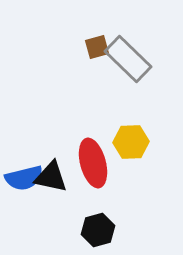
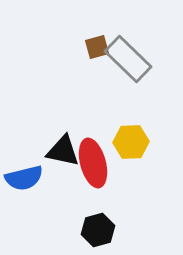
black triangle: moved 12 px right, 26 px up
